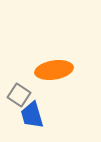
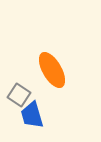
orange ellipse: moved 2 px left; rotated 69 degrees clockwise
